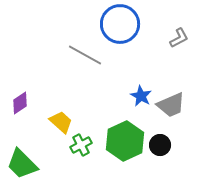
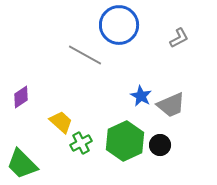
blue circle: moved 1 px left, 1 px down
purple diamond: moved 1 px right, 6 px up
green cross: moved 2 px up
